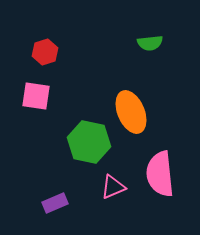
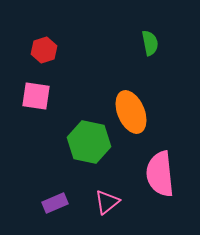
green semicircle: rotated 95 degrees counterclockwise
red hexagon: moved 1 px left, 2 px up
pink triangle: moved 6 px left, 15 px down; rotated 16 degrees counterclockwise
